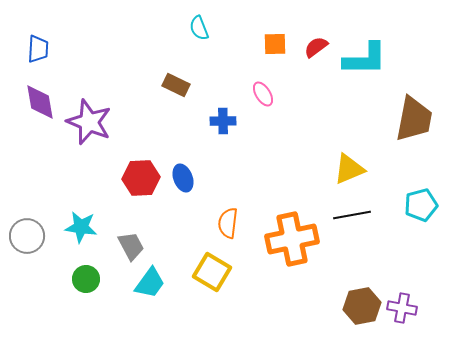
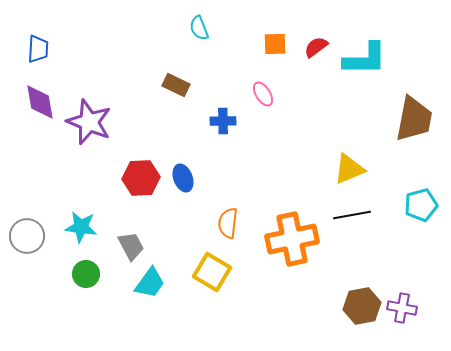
green circle: moved 5 px up
